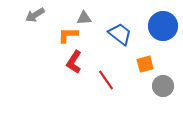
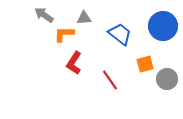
gray arrow: moved 9 px right; rotated 66 degrees clockwise
orange L-shape: moved 4 px left, 1 px up
red L-shape: moved 1 px down
red line: moved 4 px right
gray circle: moved 4 px right, 7 px up
